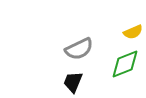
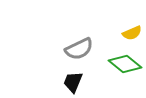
yellow semicircle: moved 1 px left, 1 px down
green diamond: rotated 60 degrees clockwise
